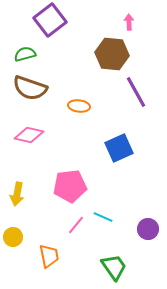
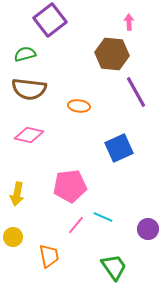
brown semicircle: moved 1 px left, 1 px down; rotated 12 degrees counterclockwise
